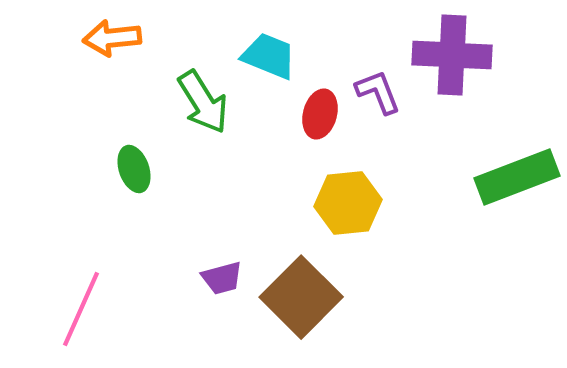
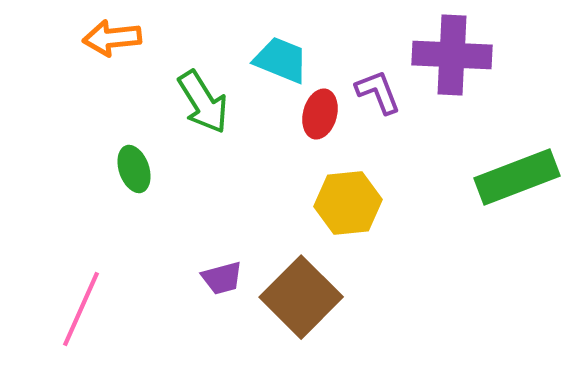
cyan trapezoid: moved 12 px right, 4 px down
